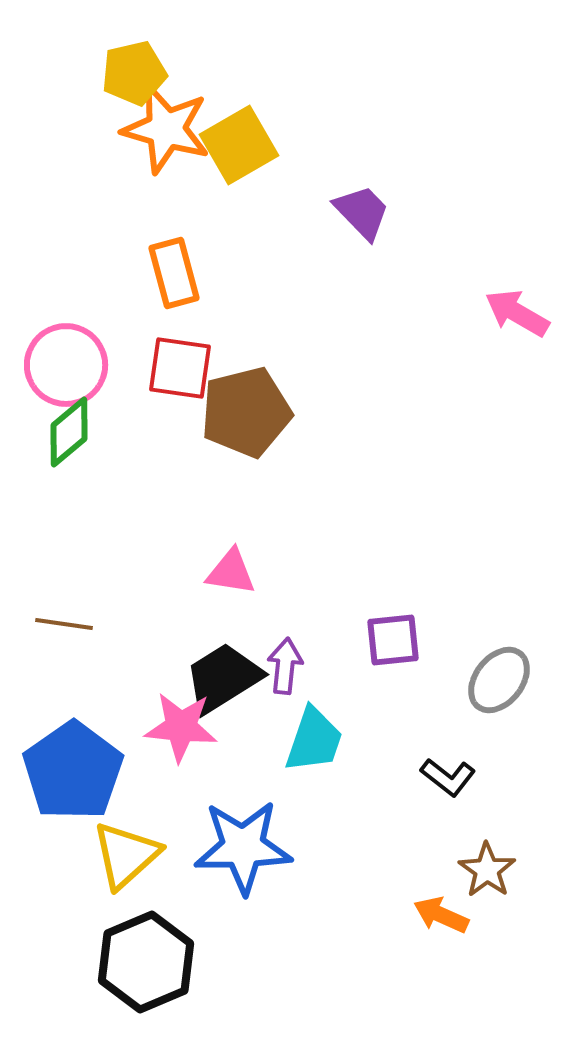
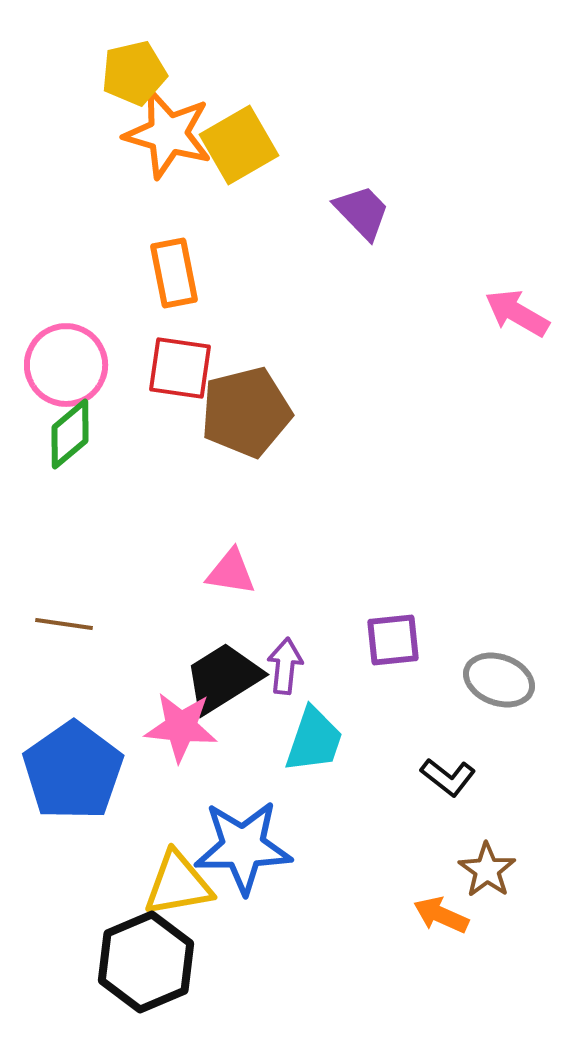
orange star: moved 2 px right, 5 px down
orange rectangle: rotated 4 degrees clockwise
green diamond: moved 1 px right, 2 px down
gray ellipse: rotated 72 degrees clockwise
yellow triangle: moved 52 px right, 29 px down; rotated 32 degrees clockwise
